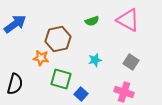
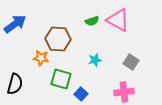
pink triangle: moved 10 px left
brown hexagon: rotated 15 degrees clockwise
pink cross: rotated 24 degrees counterclockwise
